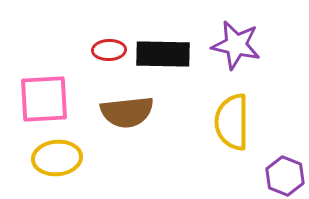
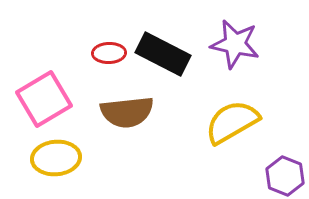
purple star: moved 1 px left, 1 px up
red ellipse: moved 3 px down
black rectangle: rotated 26 degrees clockwise
pink square: rotated 28 degrees counterclockwise
yellow semicircle: rotated 60 degrees clockwise
yellow ellipse: moved 1 px left
